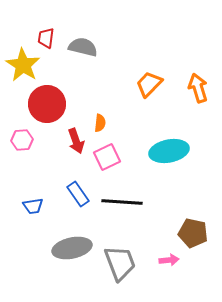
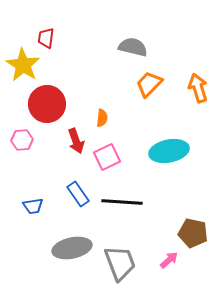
gray semicircle: moved 50 px right
orange semicircle: moved 2 px right, 5 px up
pink arrow: rotated 36 degrees counterclockwise
